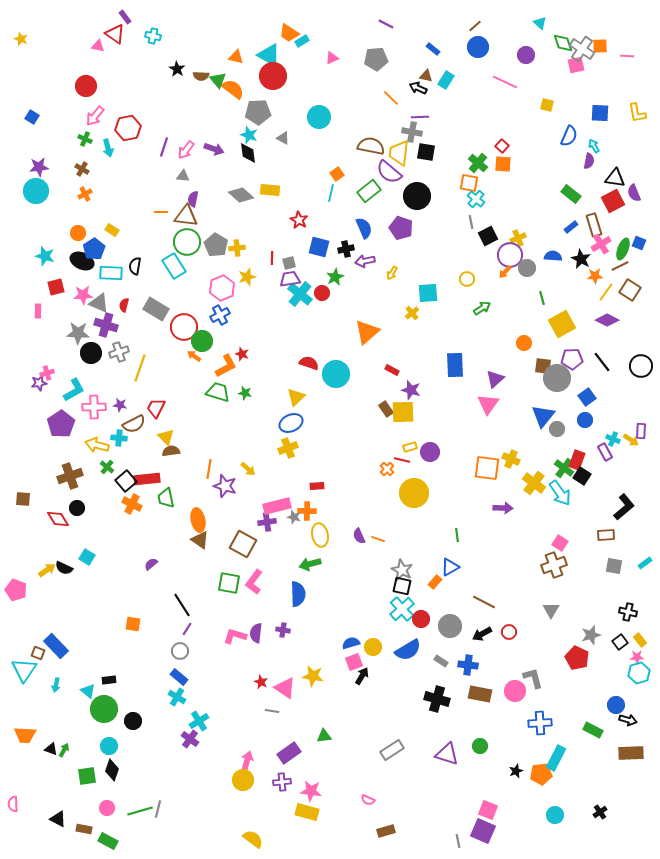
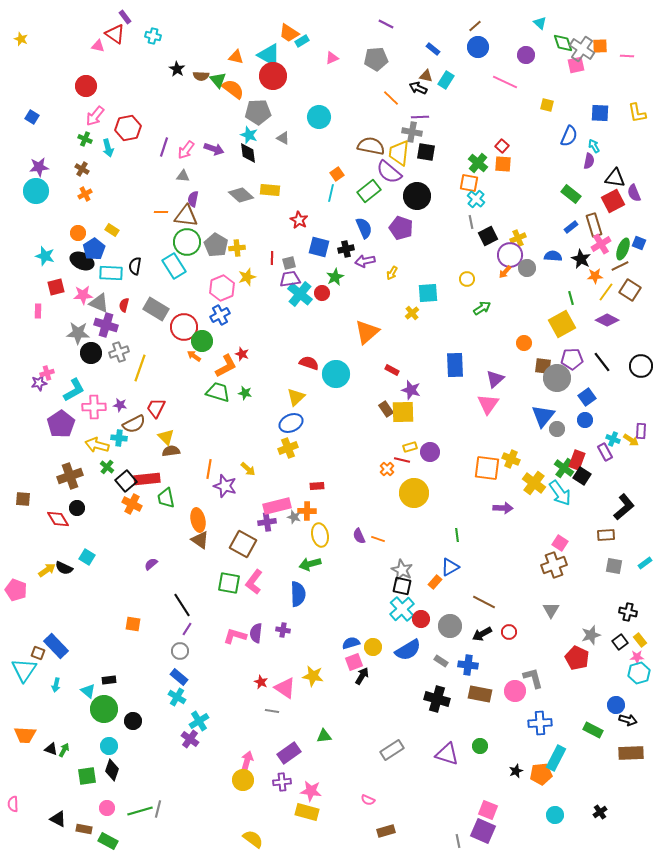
green line at (542, 298): moved 29 px right
